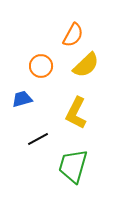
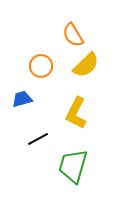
orange semicircle: rotated 120 degrees clockwise
